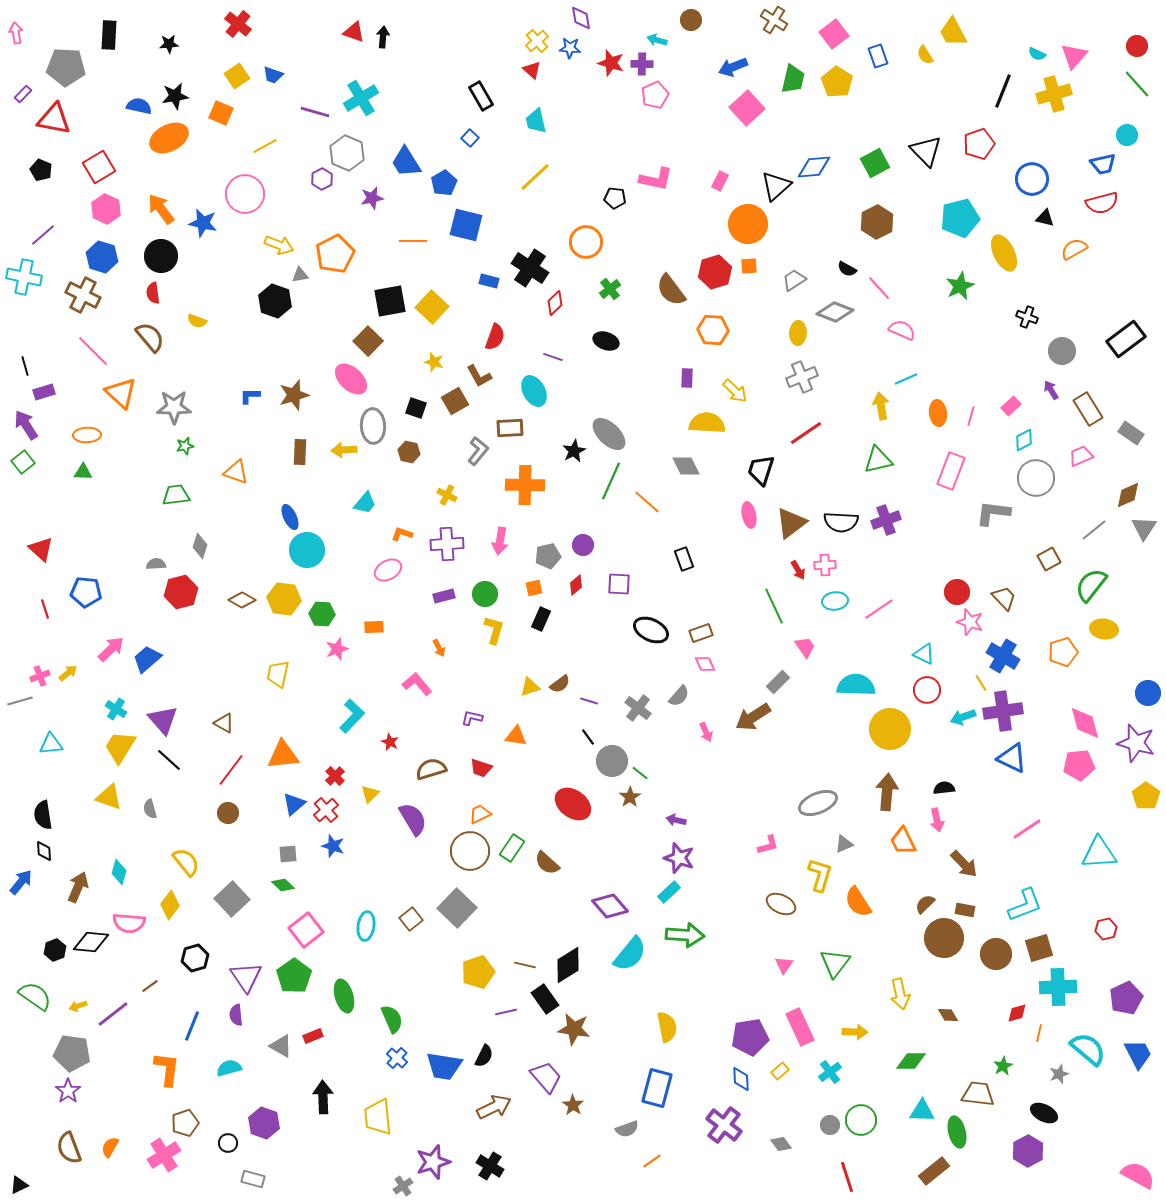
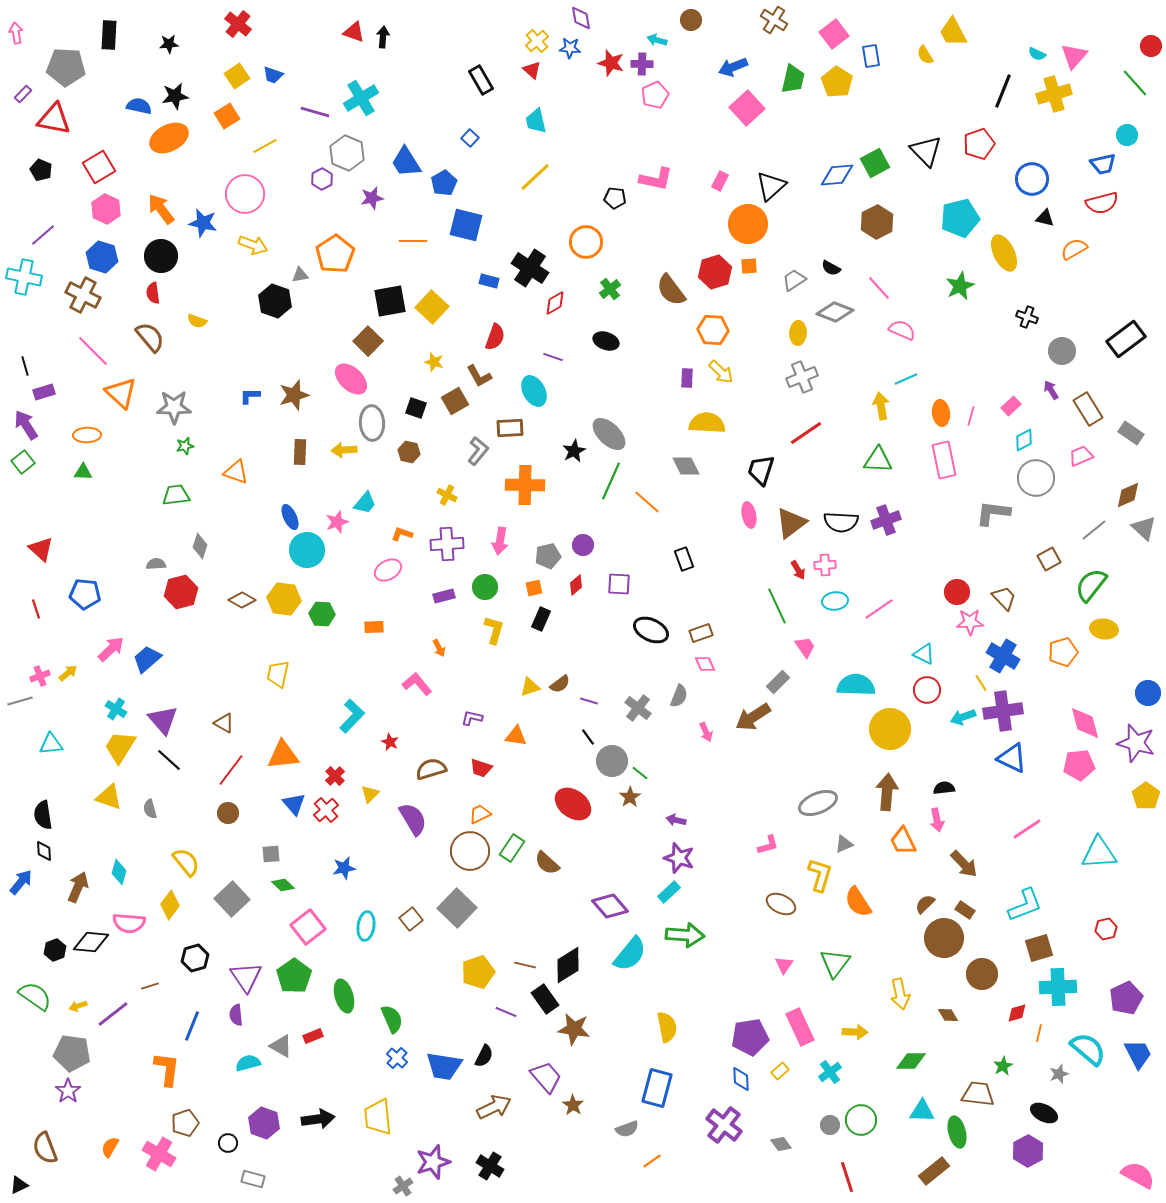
red circle at (1137, 46): moved 14 px right
blue rectangle at (878, 56): moved 7 px left; rotated 10 degrees clockwise
green line at (1137, 84): moved 2 px left, 1 px up
black rectangle at (481, 96): moved 16 px up
orange square at (221, 113): moved 6 px right, 3 px down; rotated 35 degrees clockwise
blue diamond at (814, 167): moved 23 px right, 8 px down
black triangle at (776, 186): moved 5 px left
yellow arrow at (279, 245): moved 26 px left
orange pentagon at (335, 254): rotated 6 degrees counterclockwise
black semicircle at (847, 269): moved 16 px left, 1 px up
red diamond at (555, 303): rotated 15 degrees clockwise
yellow arrow at (735, 391): moved 14 px left, 19 px up
orange ellipse at (938, 413): moved 3 px right
gray ellipse at (373, 426): moved 1 px left, 3 px up
green triangle at (878, 460): rotated 16 degrees clockwise
pink rectangle at (951, 471): moved 7 px left, 11 px up; rotated 33 degrees counterclockwise
gray triangle at (1144, 528): rotated 20 degrees counterclockwise
blue pentagon at (86, 592): moved 1 px left, 2 px down
green circle at (485, 594): moved 7 px up
green line at (774, 606): moved 3 px right
red line at (45, 609): moved 9 px left
pink star at (970, 622): rotated 20 degrees counterclockwise
pink star at (337, 649): moved 127 px up
gray semicircle at (679, 696): rotated 20 degrees counterclockwise
blue triangle at (294, 804): rotated 30 degrees counterclockwise
blue star at (333, 846): moved 11 px right, 22 px down; rotated 30 degrees counterclockwise
gray square at (288, 854): moved 17 px left
brown rectangle at (965, 910): rotated 24 degrees clockwise
pink square at (306, 930): moved 2 px right, 3 px up
brown circle at (996, 954): moved 14 px left, 20 px down
brown line at (150, 986): rotated 18 degrees clockwise
purple line at (506, 1012): rotated 35 degrees clockwise
cyan semicircle at (229, 1068): moved 19 px right, 5 px up
black arrow at (323, 1097): moved 5 px left, 22 px down; rotated 84 degrees clockwise
brown semicircle at (69, 1148): moved 24 px left
pink cross at (164, 1155): moved 5 px left, 1 px up; rotated 28 degrees counterclockwise
